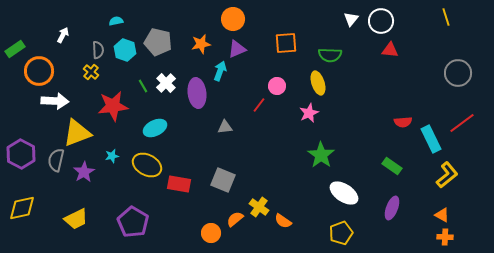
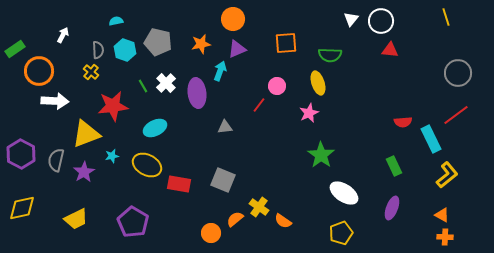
red line at (462, 123): moved 6 px left, 8 px up
yellow triangle at (77, 133): moved 9 px right, 1 px down
green rectangle at (392, 166): moved 2 px right; rotated 30 degrees clockwise
